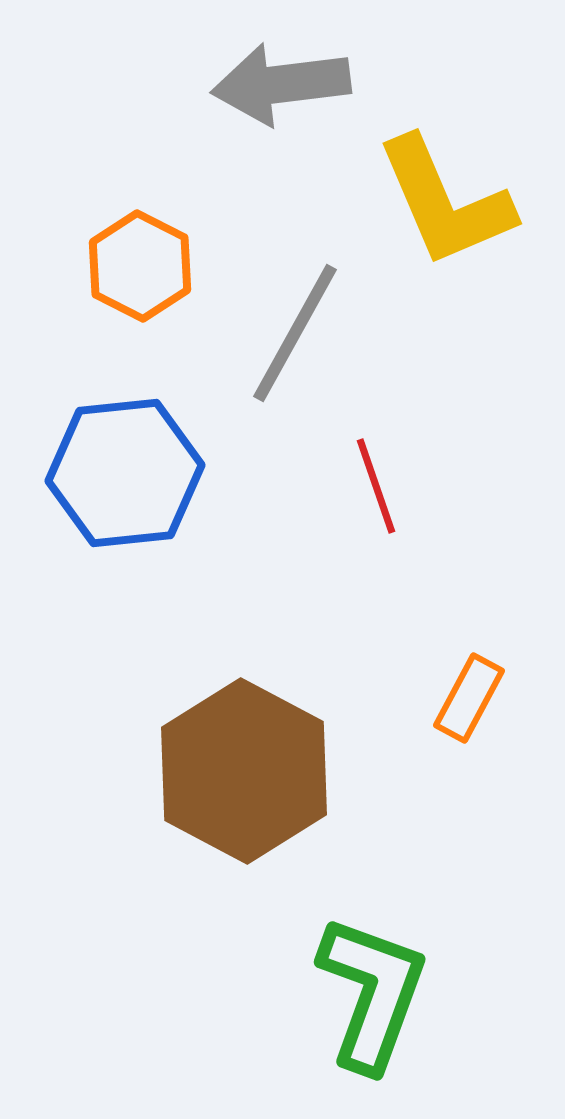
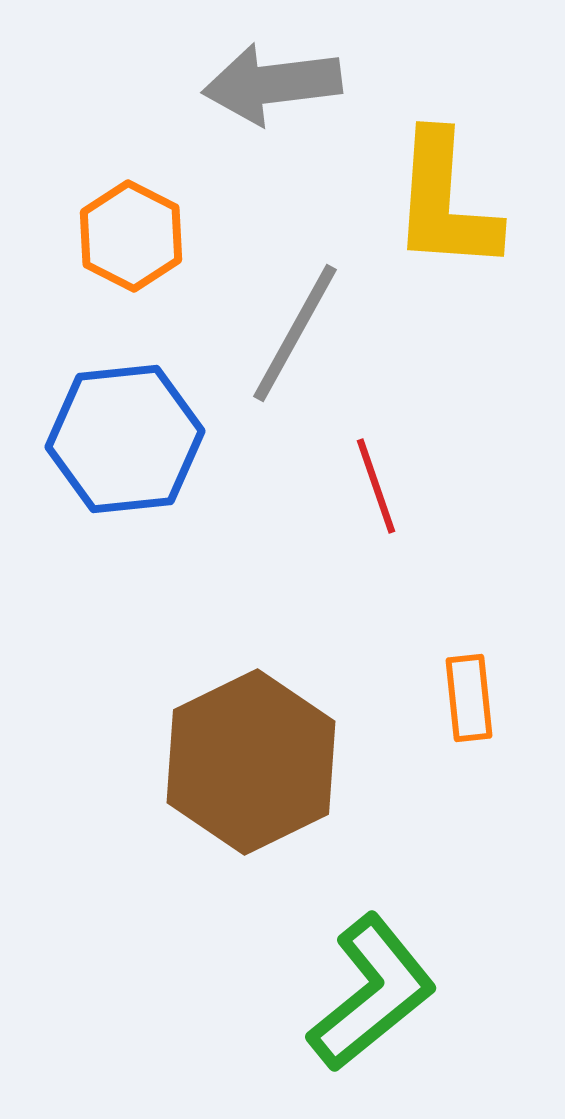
gray arrow: moved 9 px left
yellow L-shape: rotated 27 degrees clockwise
orange hexagon: moved 9 px left, 30 px up
blue hexagon: moved 34 px up
orange rectangle: rotated 34 degrees counterclockwise
brown hexagon: moved 7 px right, 9 px up; rotated 6 degrees clockwise
green L-shape: rotated 31 degrees clockwise
